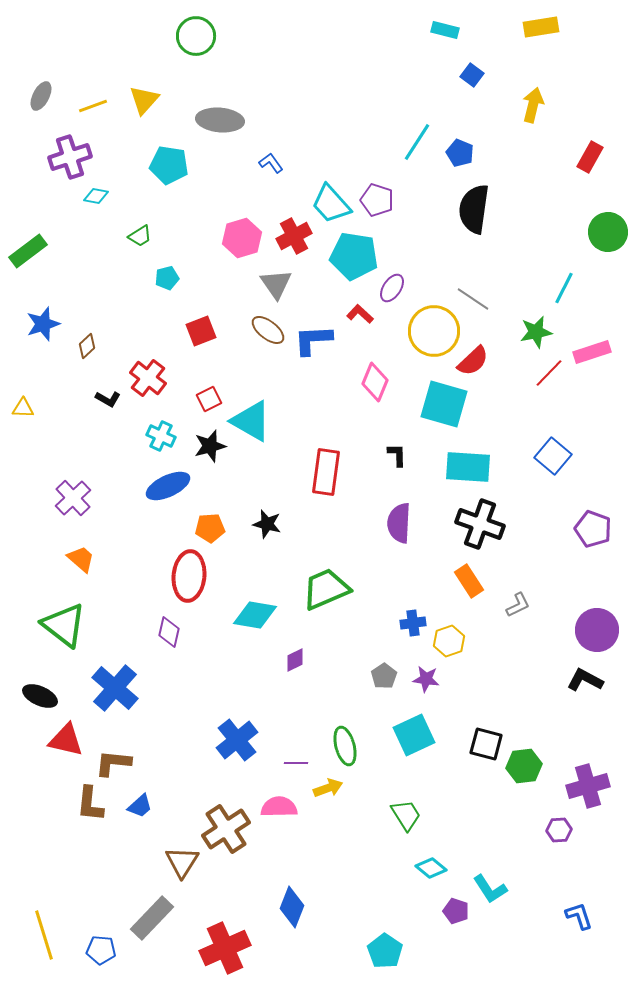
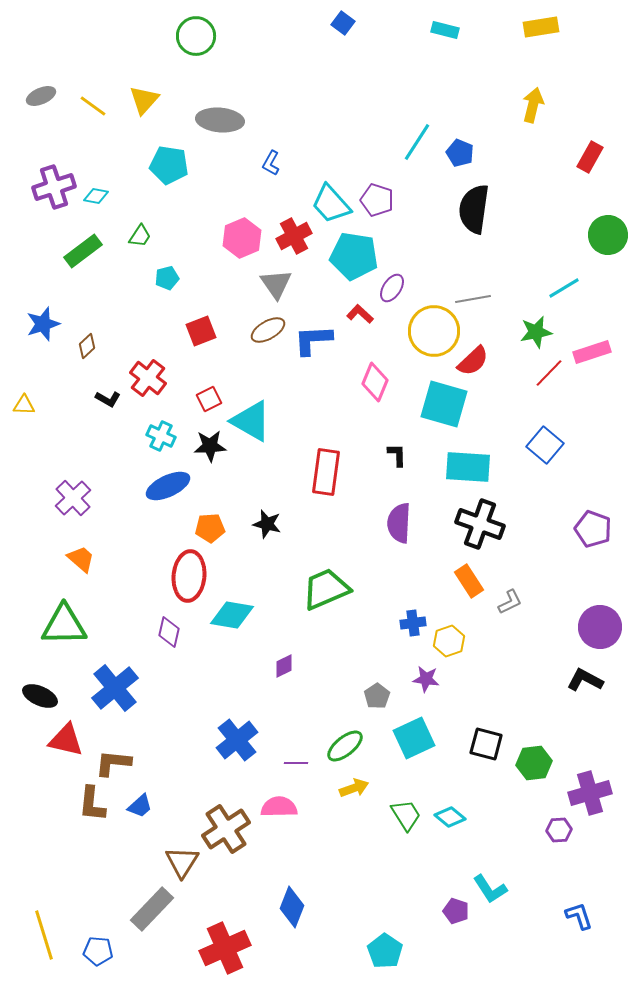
blue square at (472, 75): moved 129 px left, 52 px up
gray ellipse at (41, 96): rotated 40 degrees clockwise
yellow line at (93, 106): rotated 56 degrees clockwise
purple cross at (70, 157): moved 16 px left, 30 px down
blue L-shape at (271, 163): rotated 115 degrees counterclockwise
green circle at (608, 232): moved 3 px down
green trapezoid at (140, 236): rotated 25 degrees counterclockwise
pink hexagon at (242, 238): rotated 6 degrees counterclockwise
green rectangle at (28, 251): moved 55 px right
cyan line at (564, 288): rotated 32 degrees clockwise
gray line at (473, 299): rotated 44 degrees counterclockwise
brown ellipse at (268, 330): rotated 68 degrees counterclockwise
yellow triangle at (23, 408): moved 1 px right, 3 px up
black star at (210, 446): rotated 12 degrees clockwise
blue square at (553, 456): moved 8 px left, 11 px up
gray L-shape at (518, 605): moved 8 px left, 3 px up
cyan diamond at (255, 615): moved 23 px left
green triangle at (64, 625): rotated 39 degrees counterclockwise
purple circle at (597, 630): moved 3 px right, 3 px up
purple diamond at (295, 660): moved 11 px left, 6 px down
gray pentagon at (384, 676): moved 7 px left, 20 px down
blue cross at (115, 688): rotated 9 degrees clockwise
cyan square at (414, 735): moved 3 px down
green ellipse at (345, 746): rotated 66 degrees clockwise
green hexagon at (524, 766): moved 10 px right, 3 px up
purple cross at (588, 786): moved 2 px right, 7 px down
yellow arrow at (328, 788): moved 26 px right
brown L-shape at (90, 804): moved 2 px right
cyan diamond at (431, 868): moved 19 px right, 51 px up
gray rectangle at (152, 918): moved 9 px up
blue pentagon at (101, 950): moved 3 px left, 1 px down
